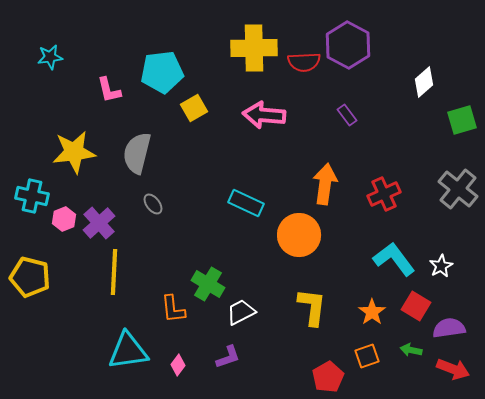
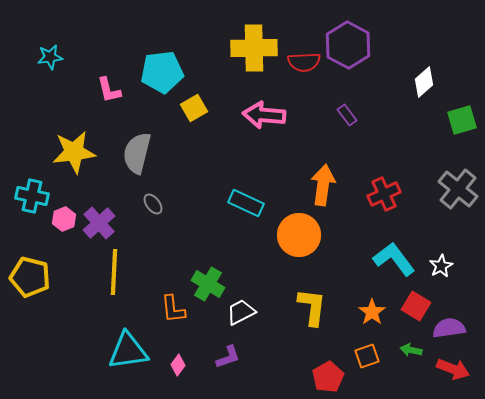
orange arrow: moved 2 px left, 1 px down
